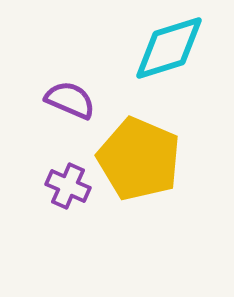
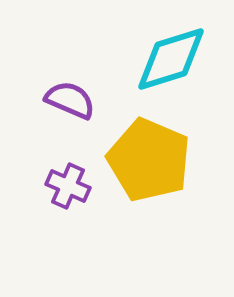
cyan diamond: moved 2 px right, 11 px down
yellow pentagon: moved 10 px right, 1 px down
